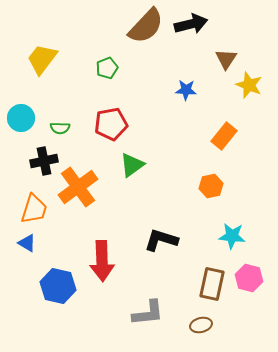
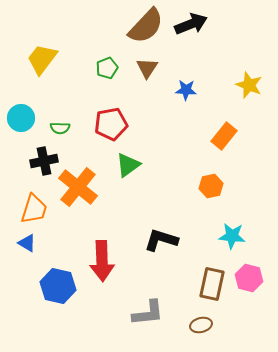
black arrow: rotated 8 degrees counterclockwise
brown triangle: moved 79 px left, 9 px down
green triangle: moved 4 px left
orange cross: rotated 15 degrees counterclockwise
